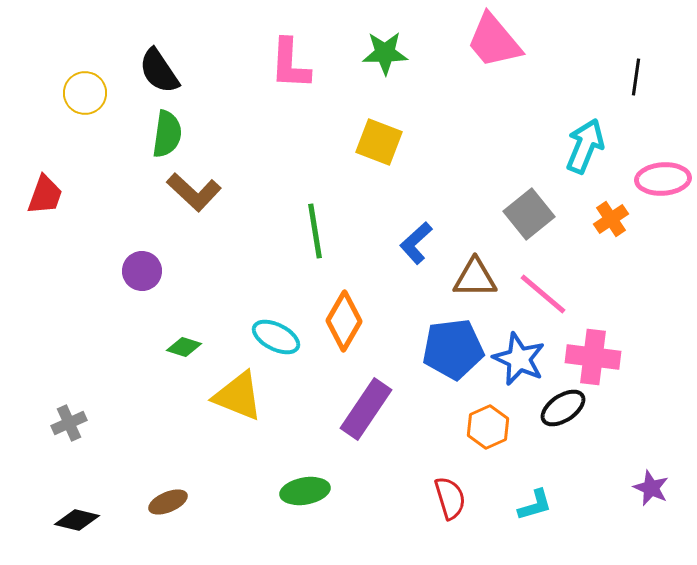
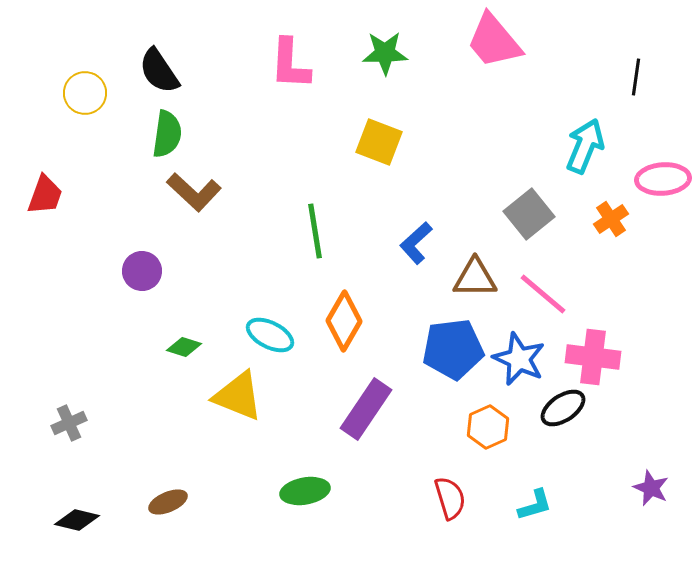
cyan ellipse: moved 6 px left, 2 px up
